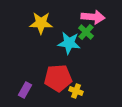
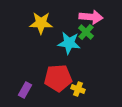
pink arrow: moved 2 px left
yellow cross: moved 2 px right, 2 px up
